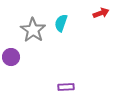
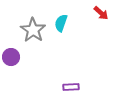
red arrow: rotated 63 degrees clockwise
purple rectangle: moved 5 px right
